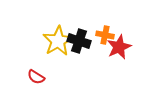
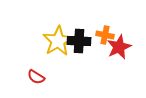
black cross: rotated 15 degrees counterclockwise
